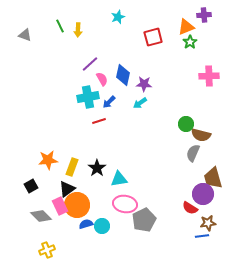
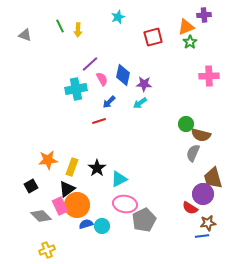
cyan cross: moved 12 px left, 8 px up
cyan triangle: rotated 18 degrees counterclockwise
